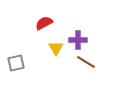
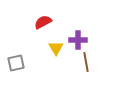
red semicircle: moved 1 px left, 1 px up
brown line: rotated 48 degrees clockwise
